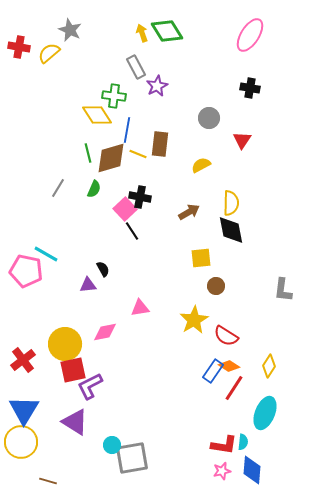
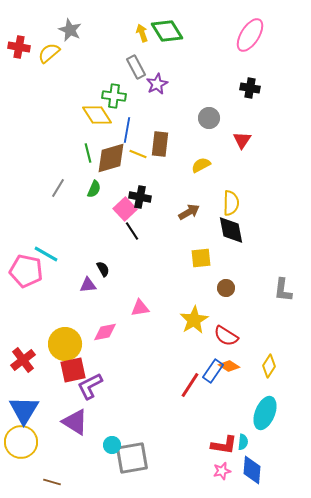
purple star at (157, 86): moved 2 px up
brown circle at (216, 286): moved 10 px right, 2 px down
red line at (234, 388): moved 44 px left, 3 px up
brown line at (48, 481): moved 4 px right, 1 px down
